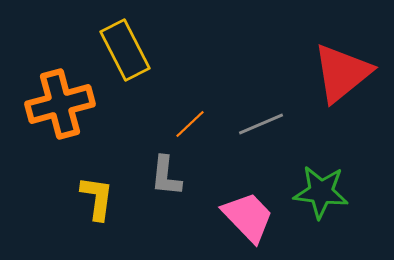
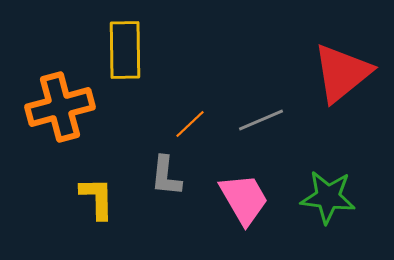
yellow rectangle: rotated 26 degrees clockwise
orange cross: moved 3 px down
gray line: moved 4 px up
green star: moved 7 px right, 5 px down
yellow L-shape: rotated 9 degrees counterclockwise
pink trapezoid: moved 4 px left, 18 px up; rotated 14 degrees clockwise
